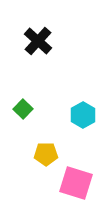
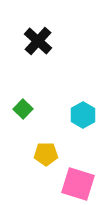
pink square: moved 2 px right, 1 px down
